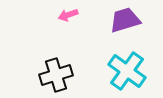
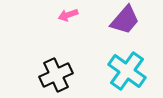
purple trapezoid: rotated 148 degrees clockwise
black cross: rotated 8 degrees counterclockwise
